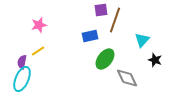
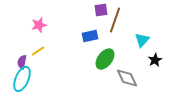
black star: rotated 24 degrees clockwise
